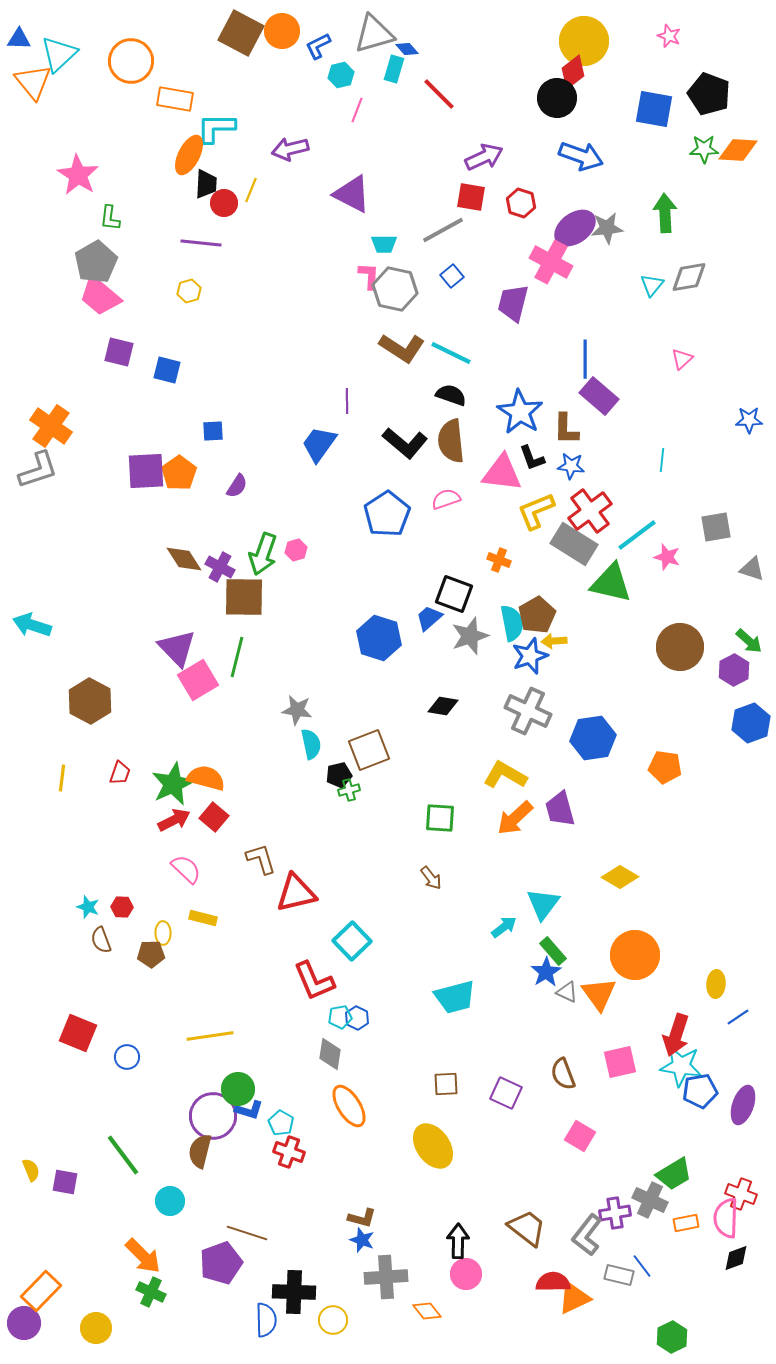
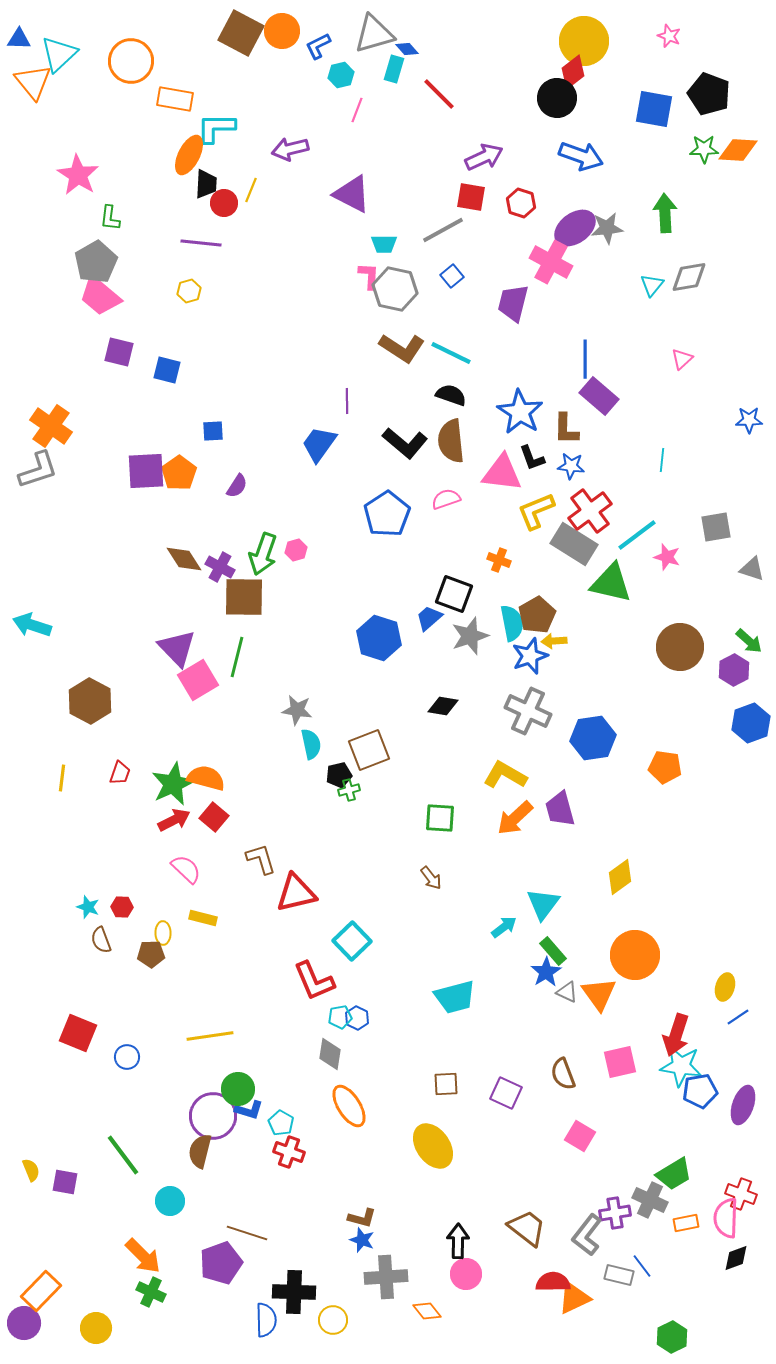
yellow diamond at (620, 877): rotated 66 degrees counterclockwise
yellow ellipse at (716, 984): moved 9 px right, 3 px down; rotated 12 degrees clockwise
